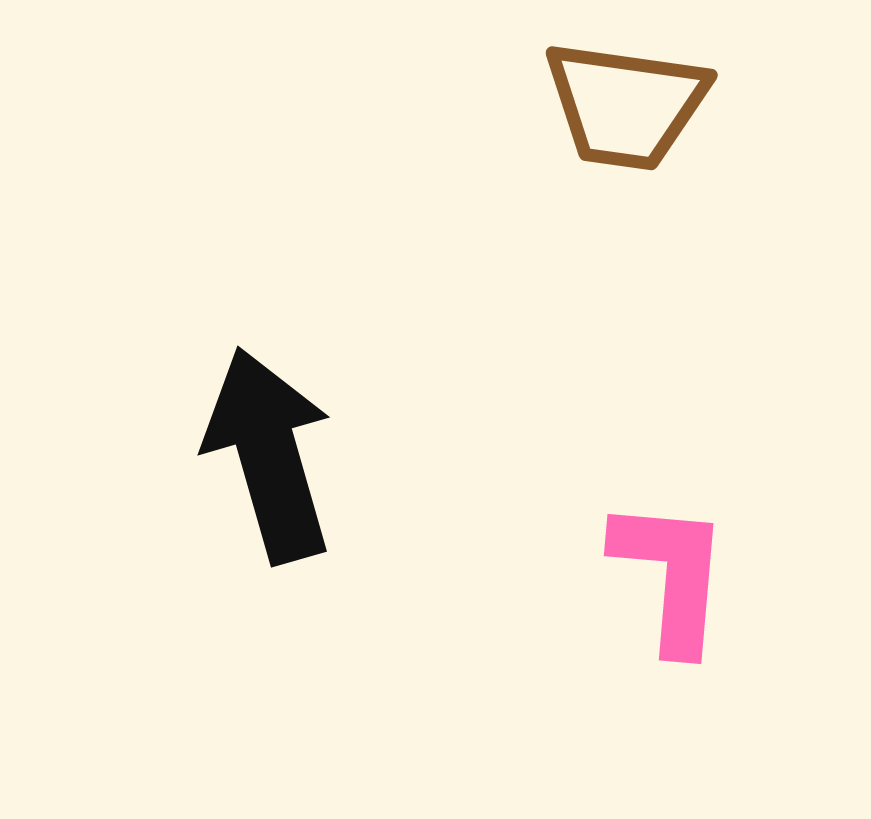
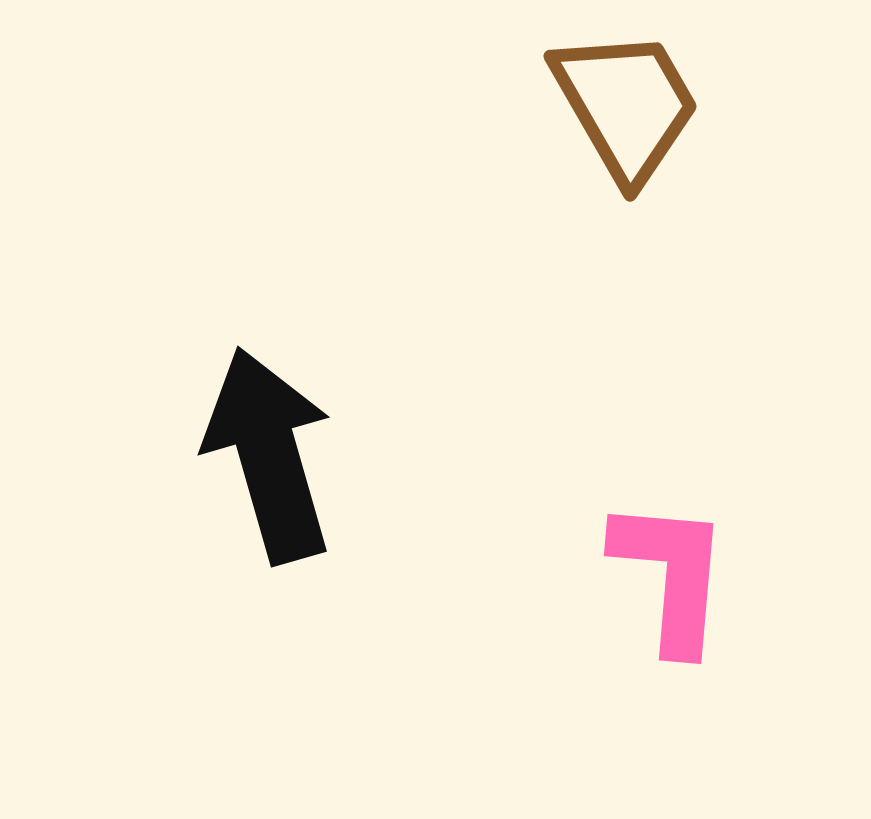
brown trapezoid: rotated 128 degrees counterclockwise
